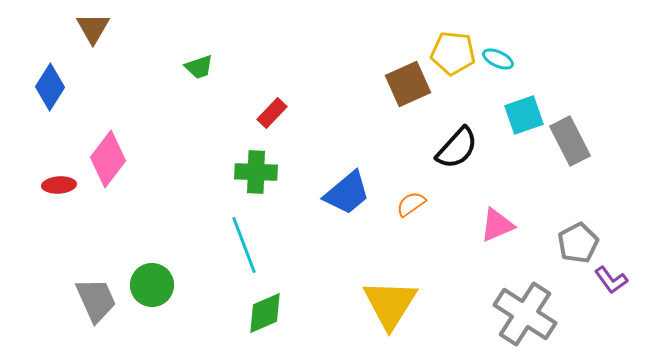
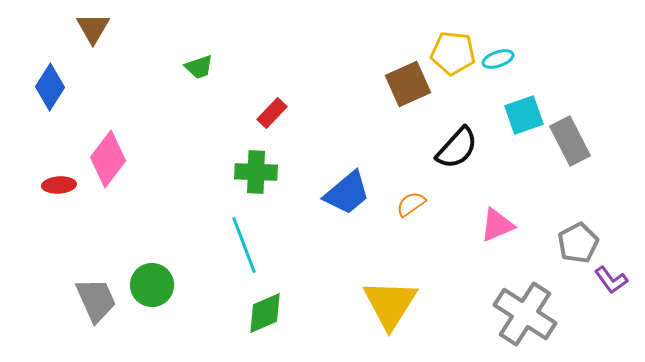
cyan ellipse: rotated 44 degrees counterclockwise
